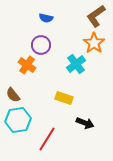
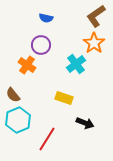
cyan hexagon: rotated 15 degrees counterclockwise
